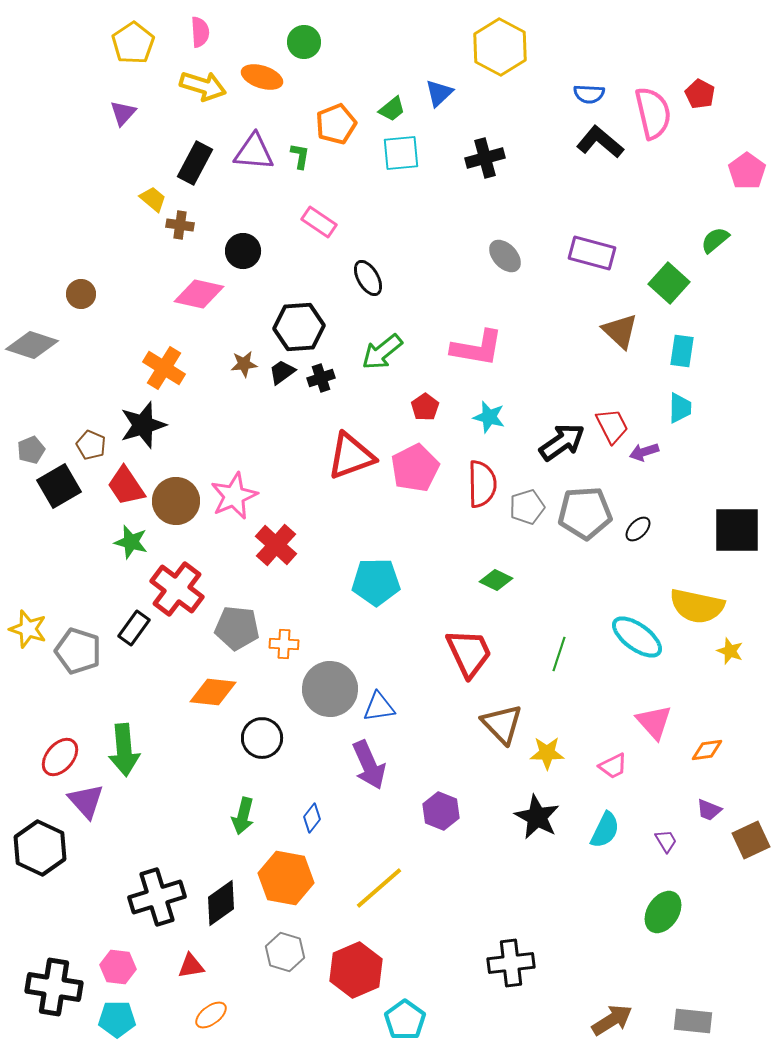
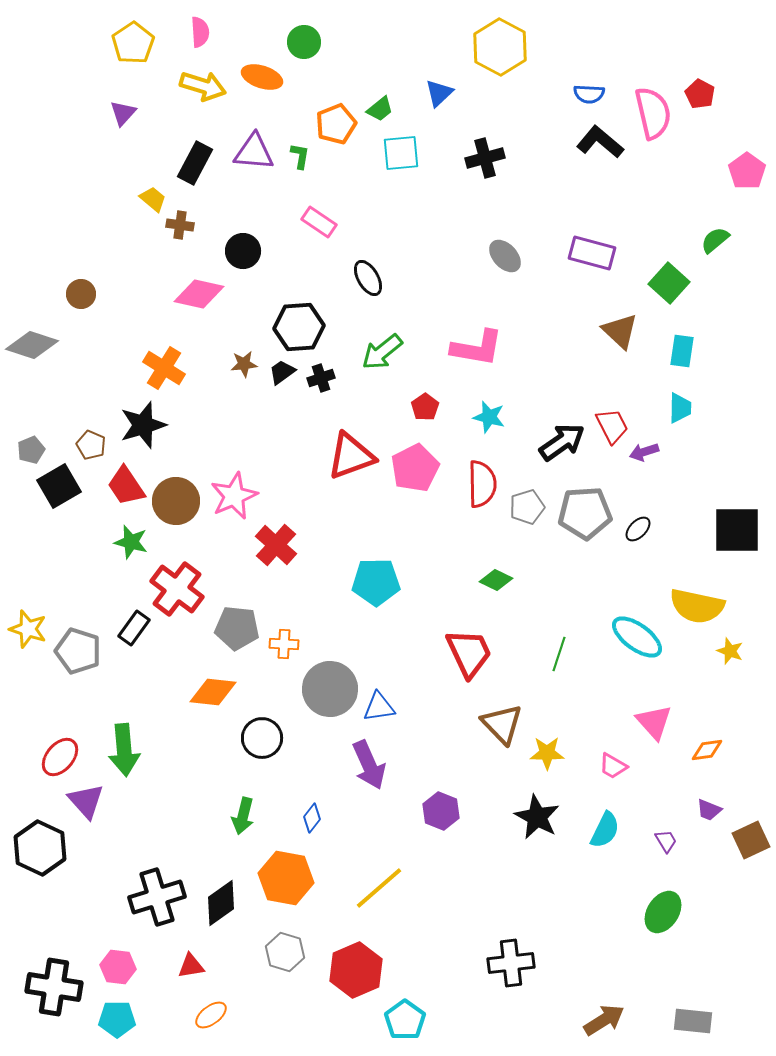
green trapezoid at (392, 109): moved 12 px left
pink trapezoid at (613, 766): rotated 56 degrees clockwise
brown arrow at (612, 1020): moved 8 px left
